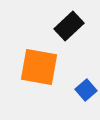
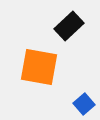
blue square: moved 2 px left, 14 px down
